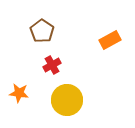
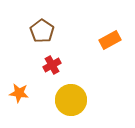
yellow circle: moved 4 px right
